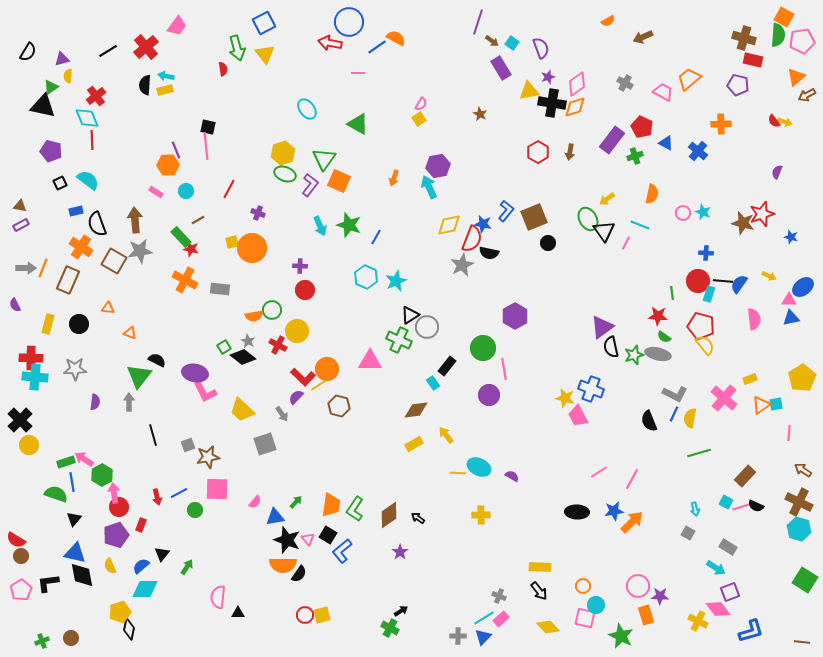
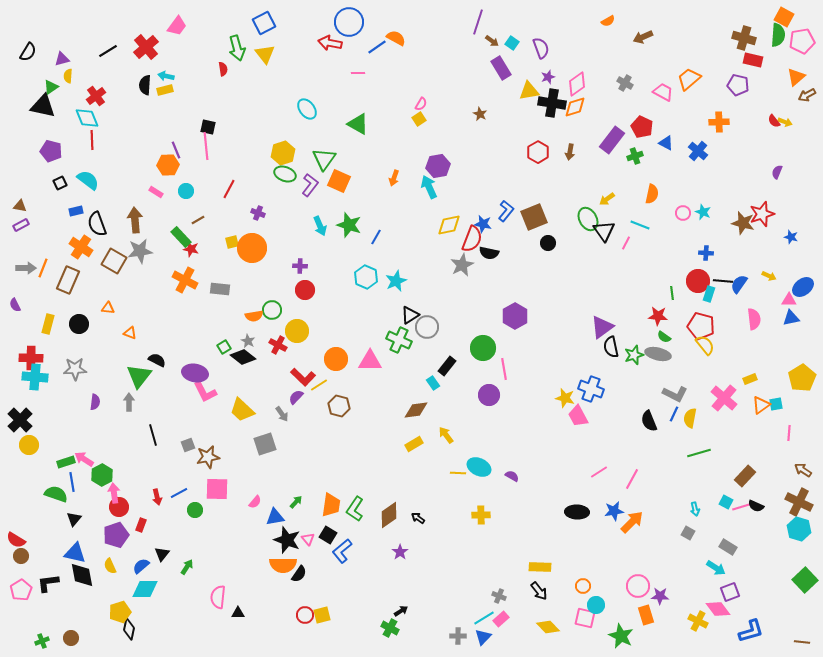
orange cross at (721, 124): moved 2 px left, 2 px up
orange circle at (327, 369): moved 9 px right, 10 px up
green square at (805, 580): rotated 15 degrees clockwise
